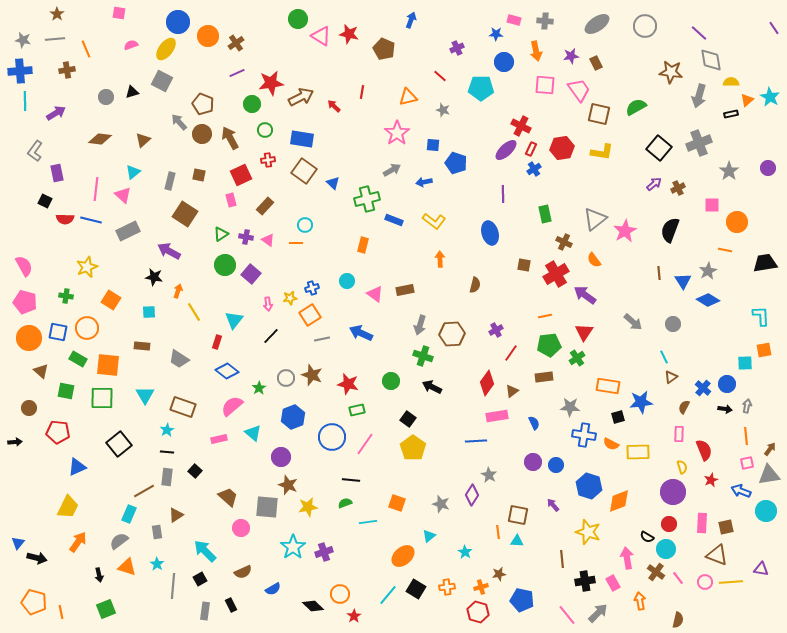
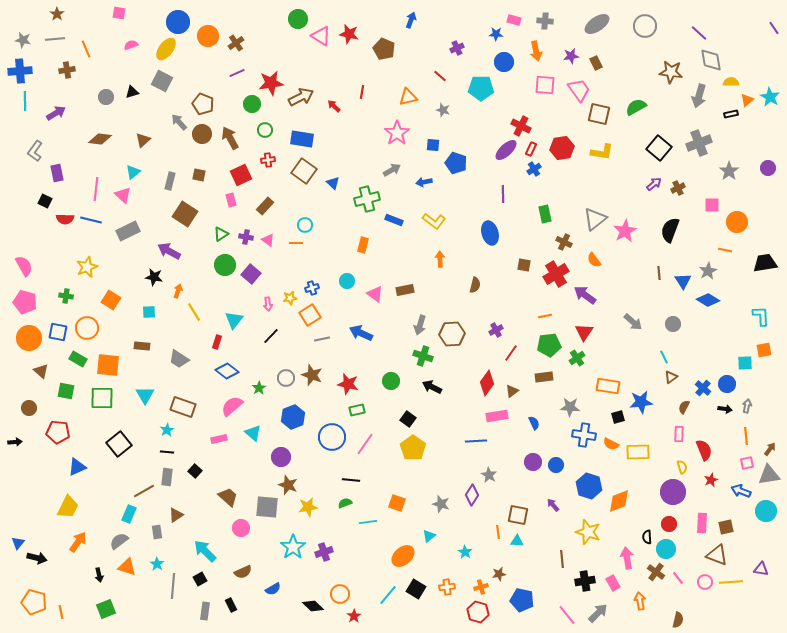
black semicircle at (647, 537): rotated 56 degrees clockwise
